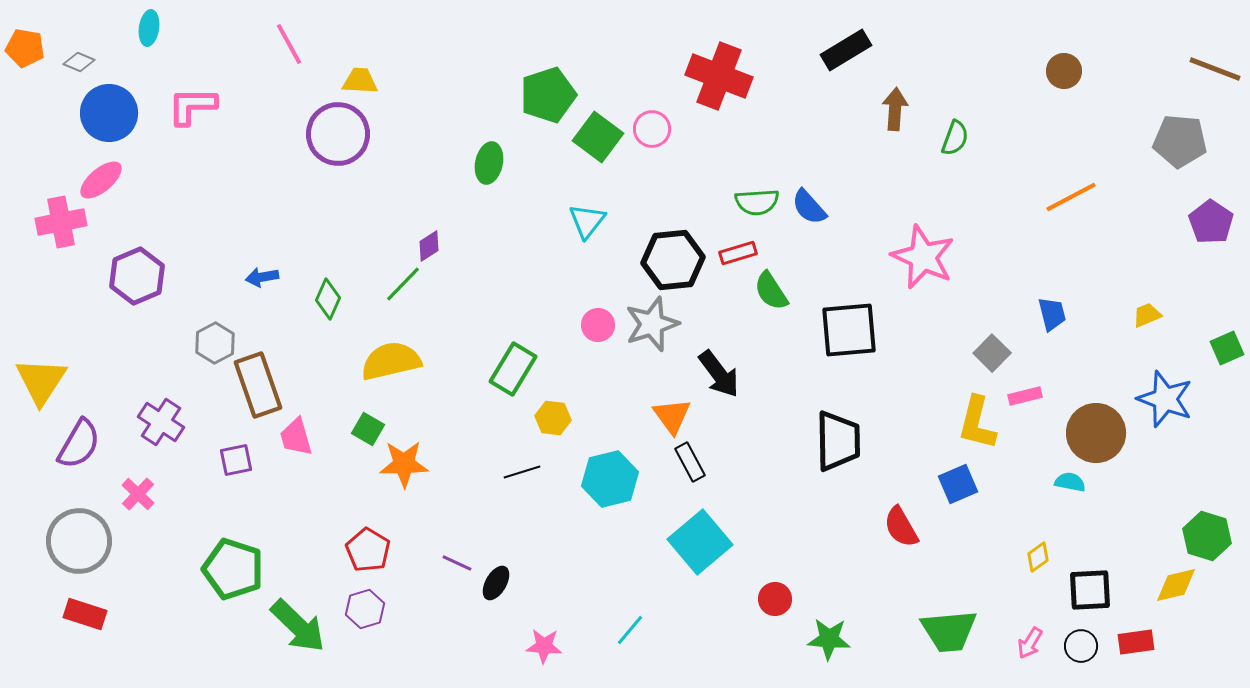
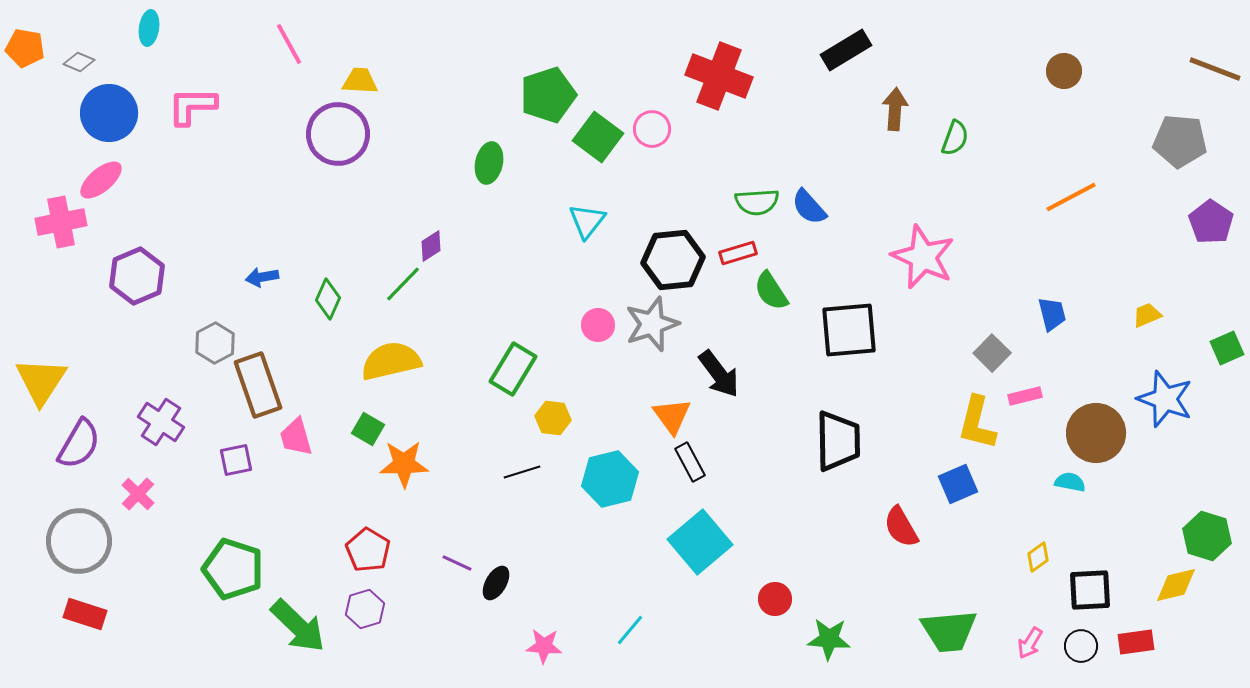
purple diamond at (429, 246): moved 2 px right
